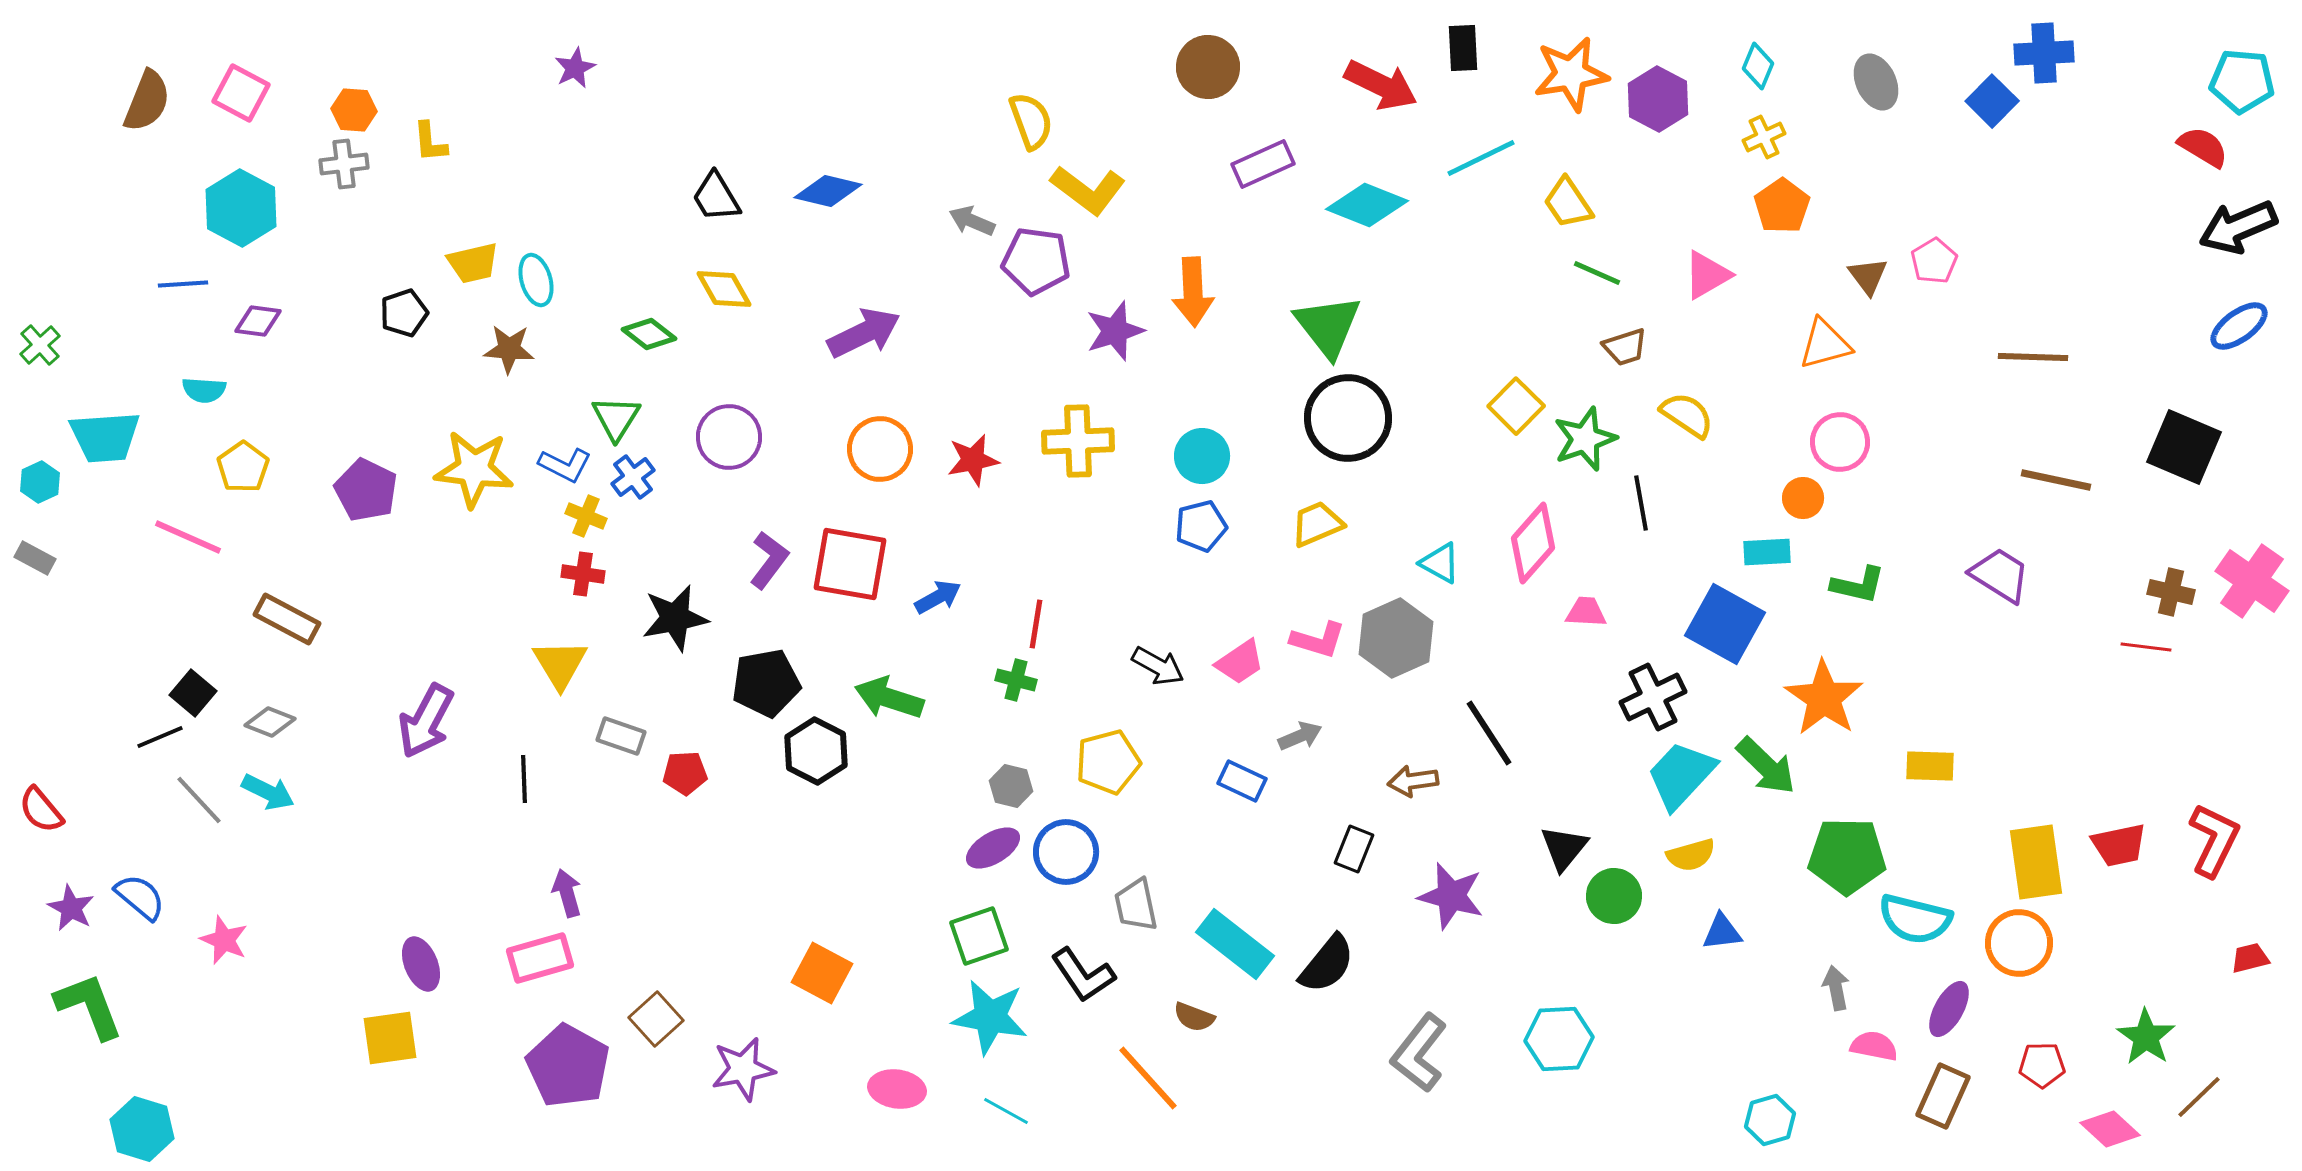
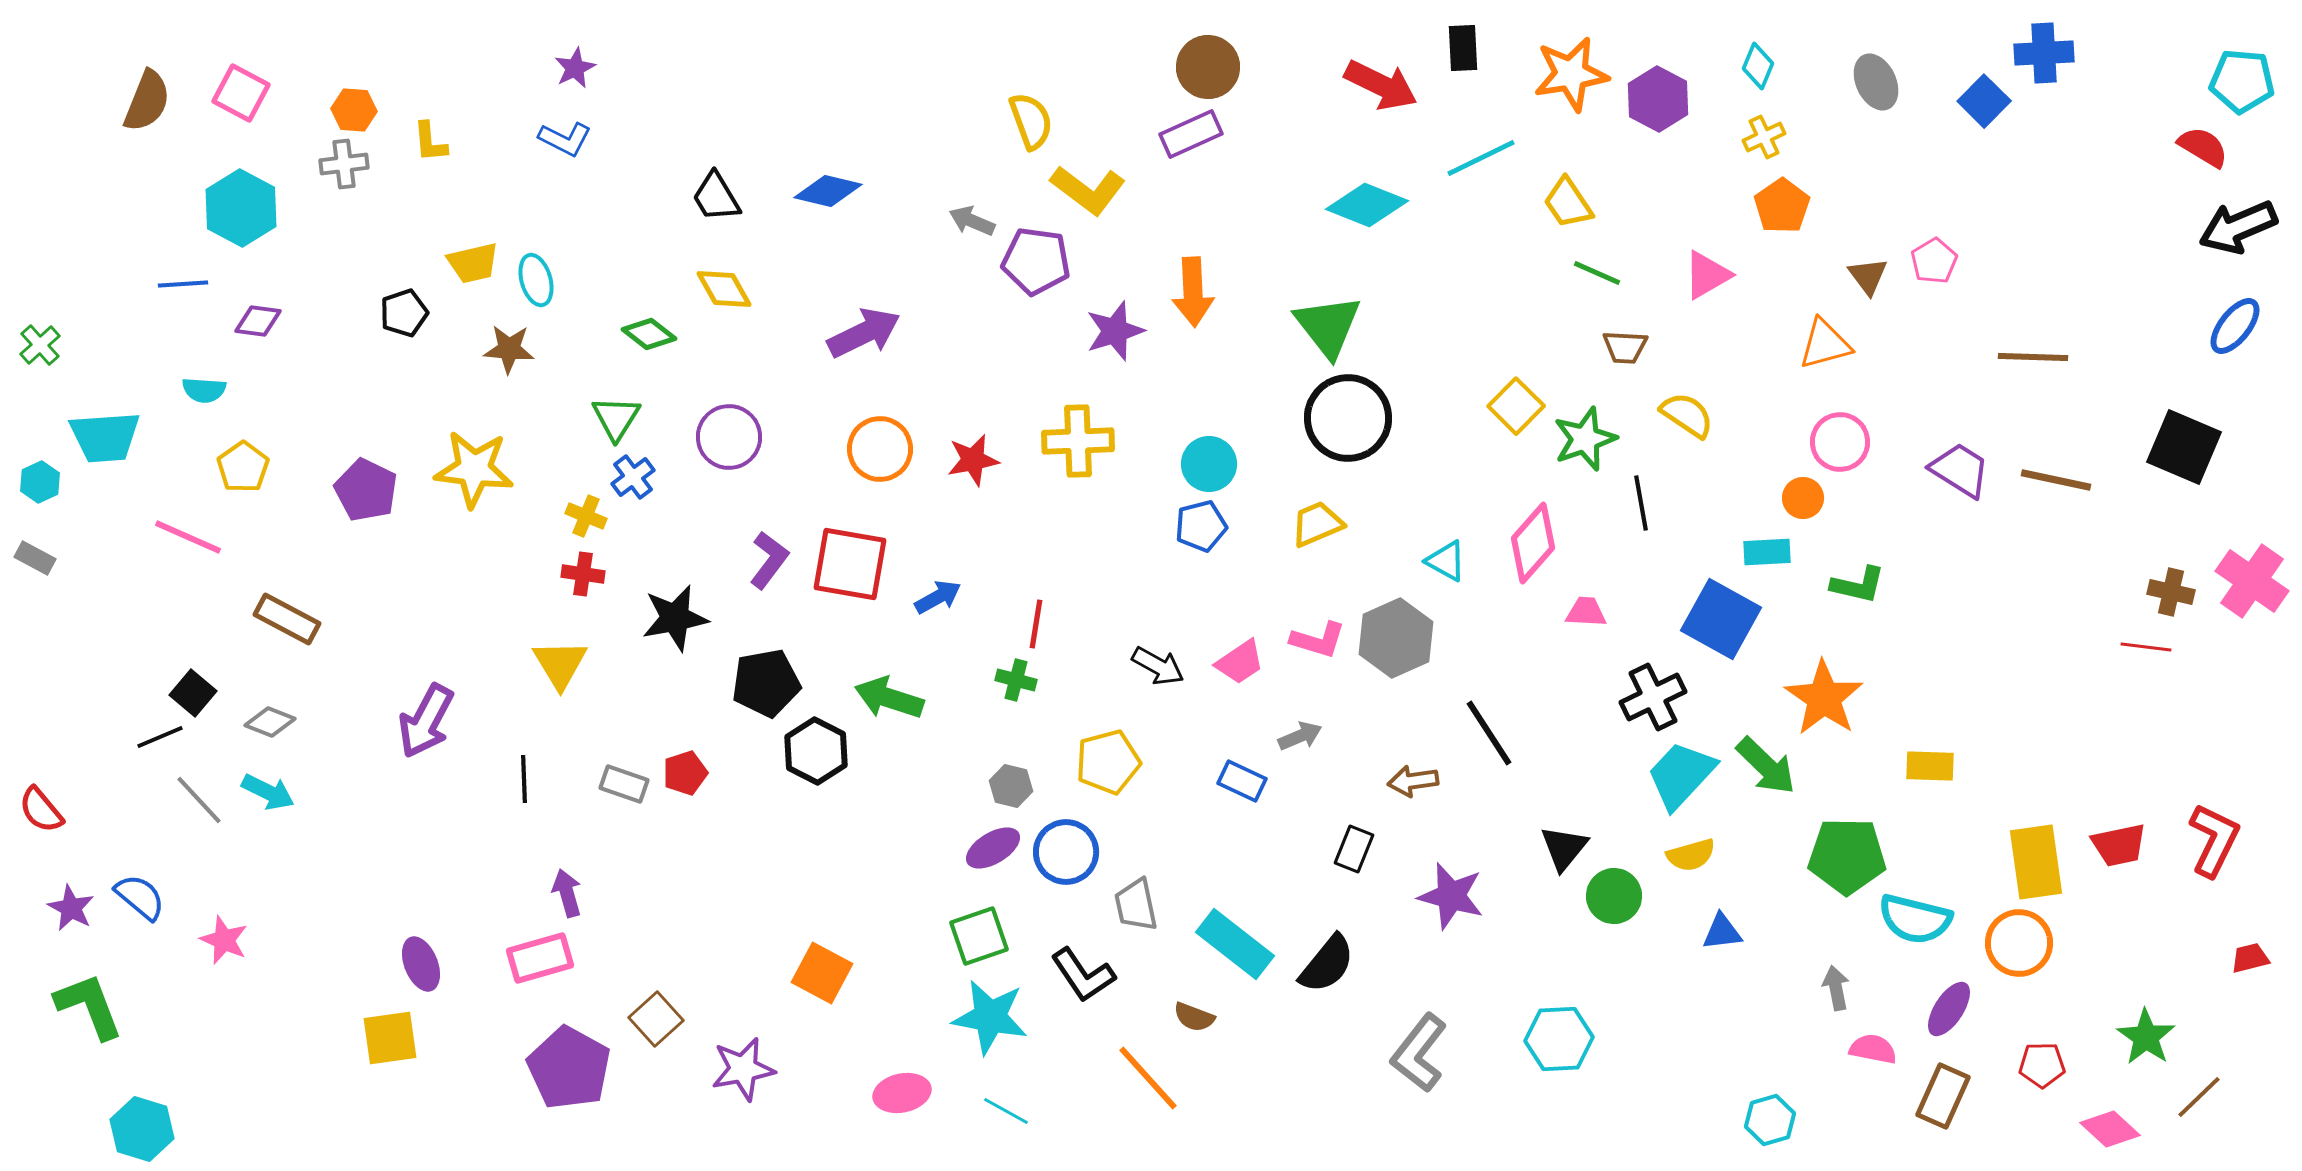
blue square at (1992, 101): moved 8 px left
purple rectangle at (1263, 164): moved 72 px left, 30 px up
blue ellipse at (2239, 326): moved 4 px left; rotated 16 degrees counterclockwise
brown trapezoid at (1625, 347): rotated 21 degrees clockwise
cyan circle at (1202, 456): moved 7 px right, 8 px down
blue L-shape at (565, 465): moved 326 px up
cyan triangle at (1440, 563): moved 6 px right, 2 px up
purple trapezoid at (2000, 575): moved 40 px left, 105 px up
blue square at (1725, 624): moved 4 px left, 5 px up
gray rectangle at (621, 736): moved 3 px right, 48 px down
red pentagon at (685, 773): rotated 15 degrees counterclockwise
purple ellipse at (1949, 1009): rotated 4 degrees clockwise
pink semicircle at (1874, 1046): moved 1 px left, 3 px down
purple pentagon at (568, 1066): moved 1 px right, 2 px down
pink ellipse at (897, 1089): moved 5 px right, 4 px down; rotated 20 degrees counterclockwise
